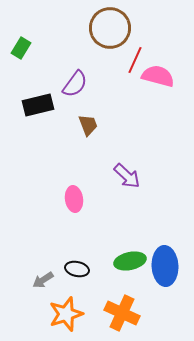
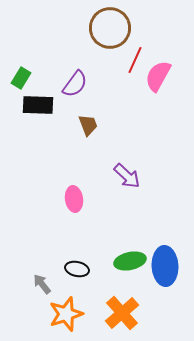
green rectangle: moved 30 px down
pink semicircle: rotated 76 degrees counterclockwise
black rectangle: rotated 16 degrees clockwise
gray arrow: moved 1 px left, 4 px down; rotated 85 degrees clockwise
orange cross: rotated 24 degrees clockwise
